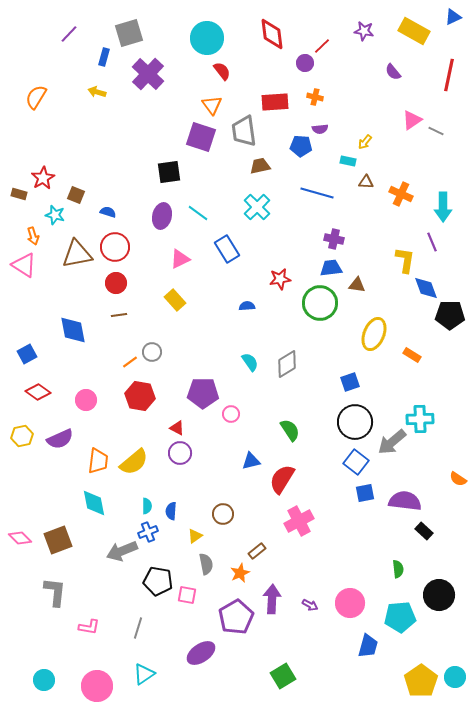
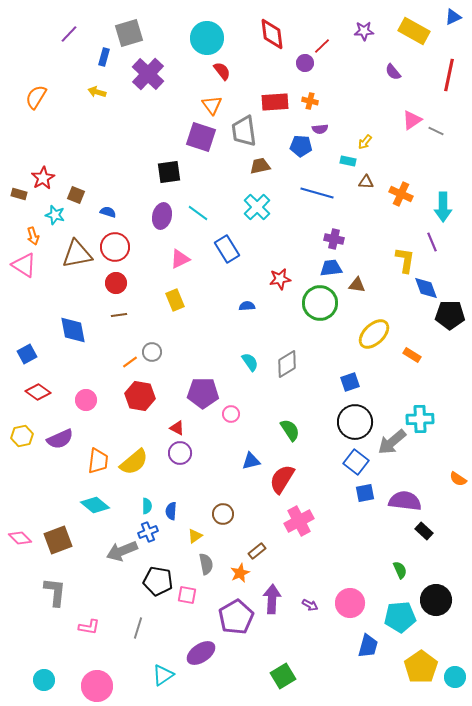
purple star at (364, 31): rotated 12 degrees counterclockwise
orange cross at (315, 97): moved 5 px left, 4 px down
yellow rectangle at (175, 300): rotated 20 degrees clockwise
yellow ellipse at (374, 334): rotated 24 degrees clockwise
cyan diamond at (94, 503): moved 1 px right, 2 px down; rotated 40 degrees counterclockwise
green semicircle at (398, 569): moved 2 px right, 1 px down; rotated 18 degrees counterclockwise
black circle at (439, 595): moved 3 px left, 5 px down
cyan triangle at (144, 674): moved 19 px right, 1 px down
yellow pentagon at (421, 681): moved 14 px up
